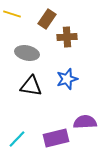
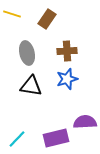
brown cross: moved 14 px down
gray ellipse: rotated 65 degrees clockwise
